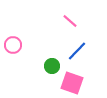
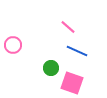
pink line: moved 2 px left, 6 px down
blue line: rotated 70 degrees clockwise
green circle: moved 1 px left, 2 px down
